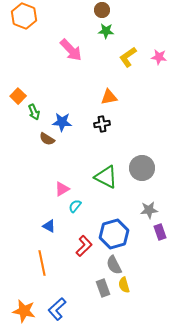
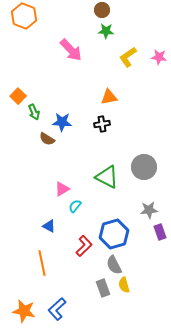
gray circle: moved 2 px right, 1 px up
green triangle: moved 1 px right
